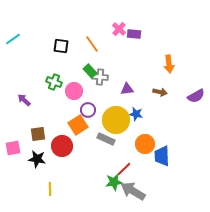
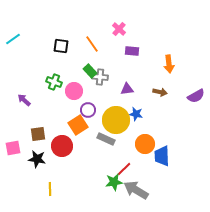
purple rectangle: moved 2 px left, 17 px down
gray arrow: moved 3 px right, 1 px up
